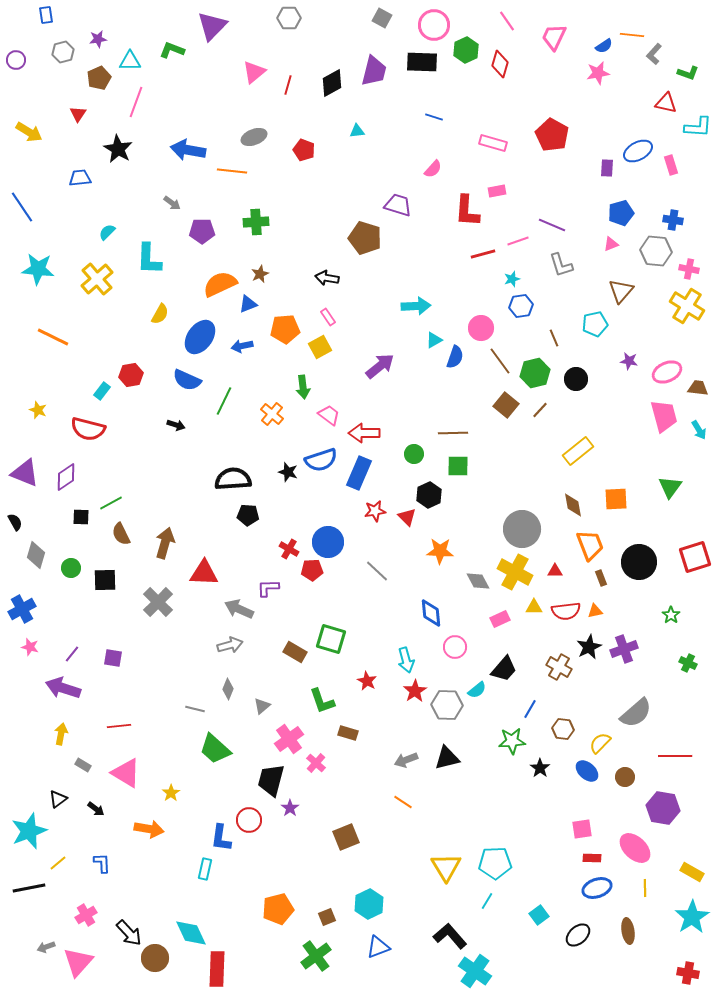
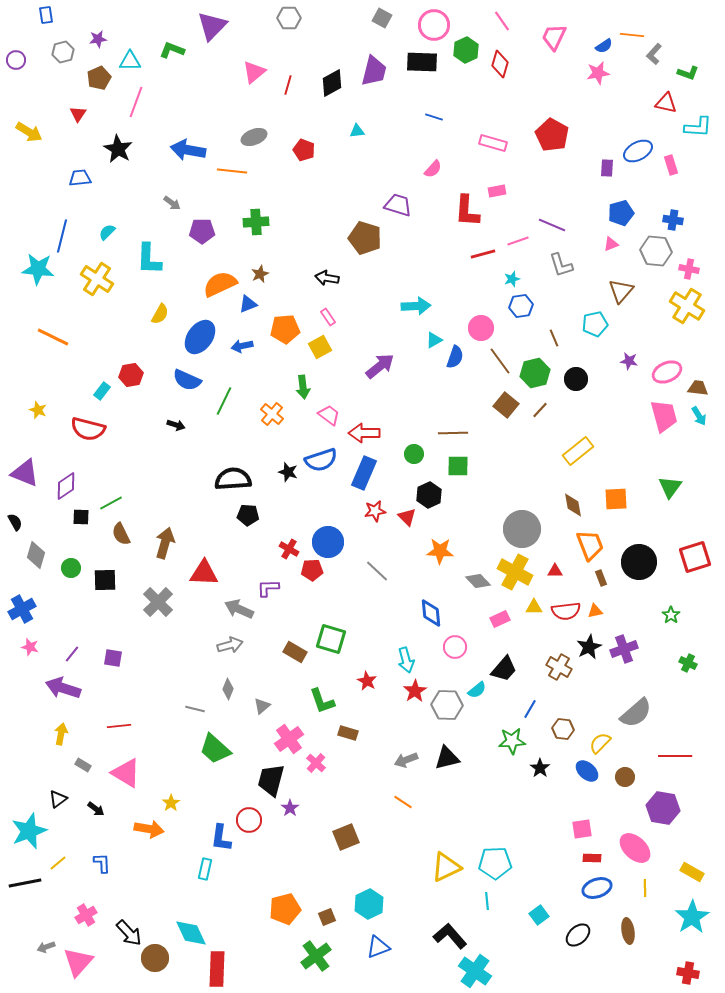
pink line at (507, 21): moved 5 px left
blue line at (22, 207): moved 40 px right, 29 px down; rotated 48 degrees clockwise
yellow cross at (97, 279): rotated 16 degrees counterclockwise
cyan arrow at (699, 430): moved 14 px up
blue rectangle at (359, 473): moved 5 px right
purple diamond at (66, 477): moved 9 px down
gray diamond at (478, 581): rotated 15 degrees counterclockwise
yellow star at (171, 793): moved 10 px down
yellow triangle at (446, 867): rotated 36 degrees clockwise
black line at (29, 888): moved 4 px left, 5 px up
cyan line at (487, 901): rotated 36 degrees counterclockwise
orange pentagon at (278, 909): moved 7 px right
